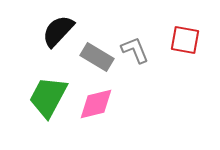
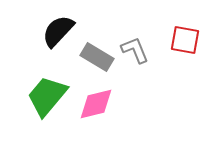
green trapezoid: moved 1 px left, 1 px up; rotated 12 degrees clockwise
